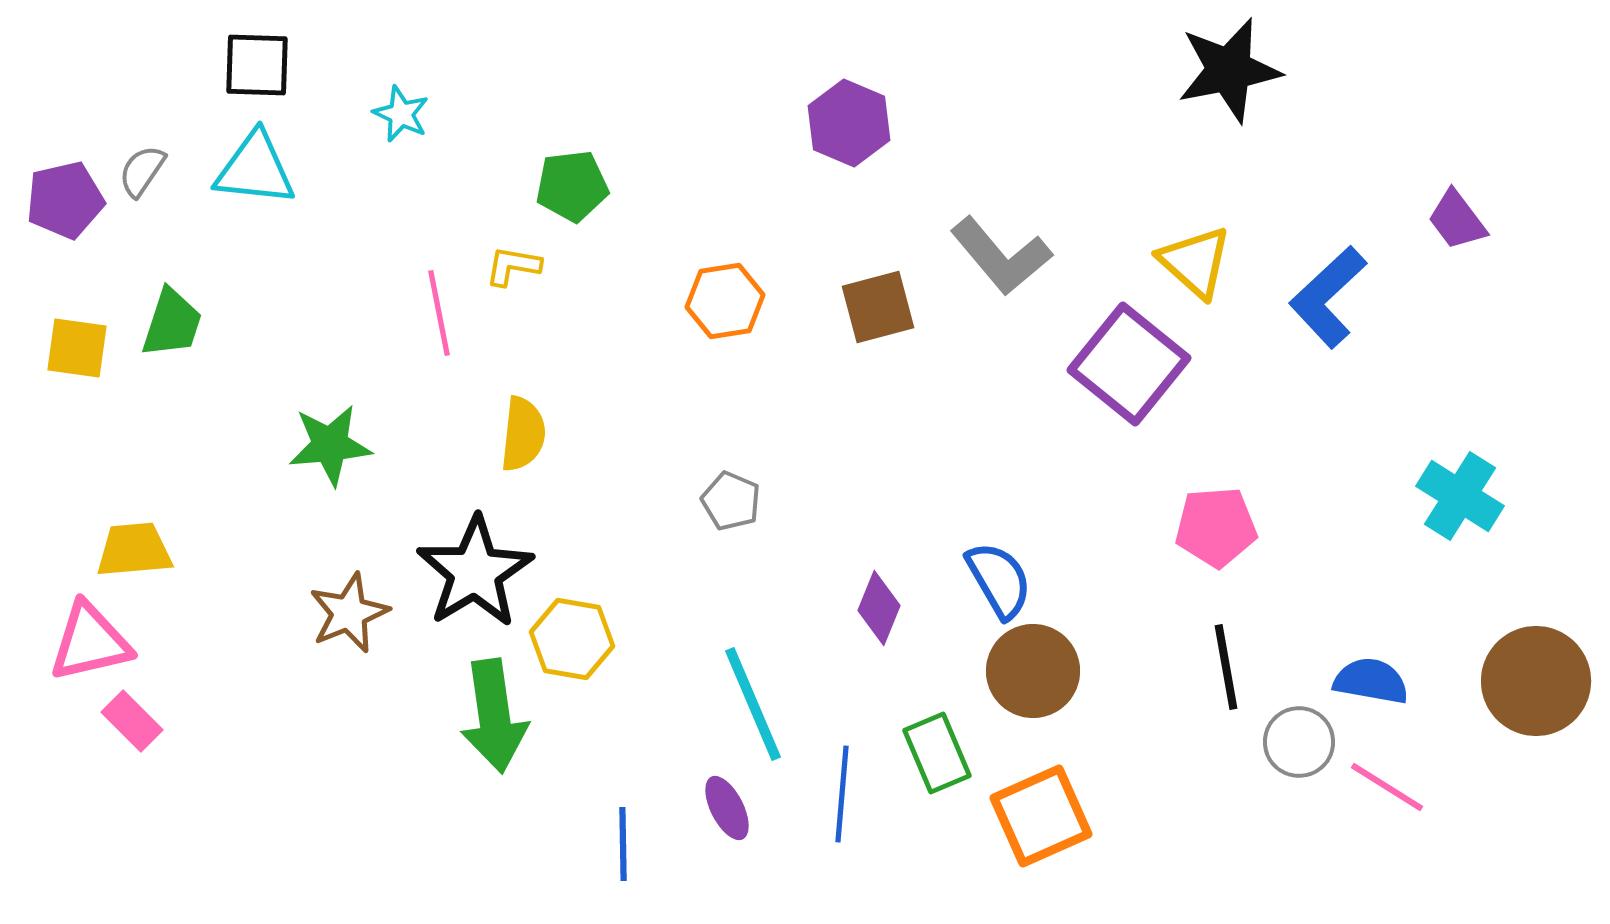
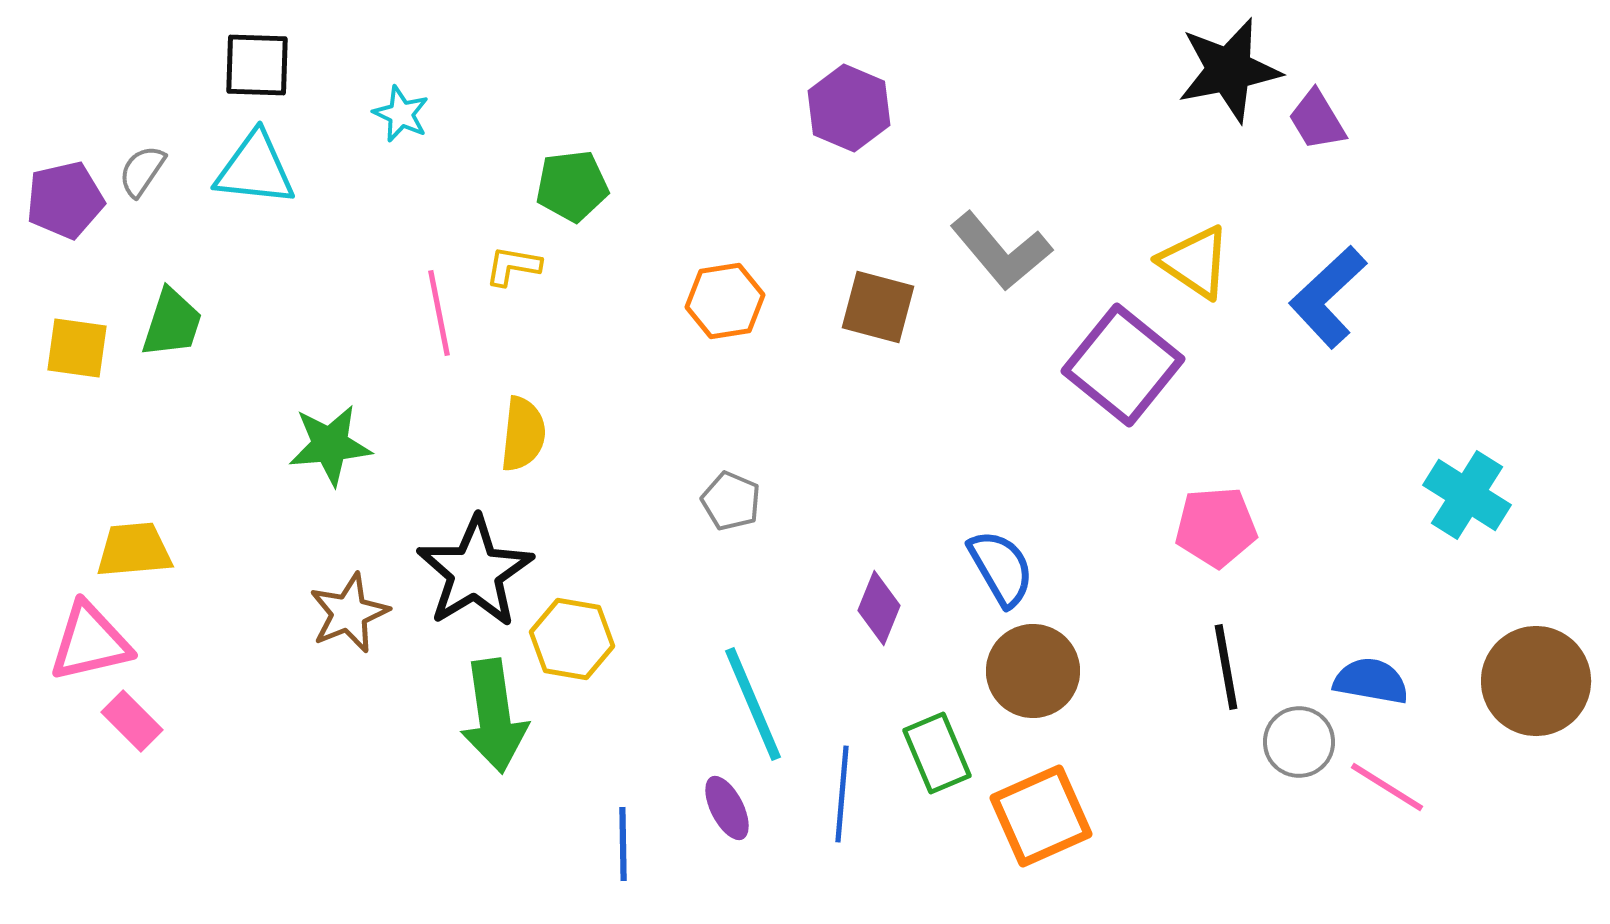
purple hexagon at (849, 123): moved 15 px up
purple trapezoid at (1457, 220): moved 140 px left, 100 px up; rotated 6 degrees clockwise
gray L-shape at (1001, 256): moved 5 px up
yellow triangle at (1195, 262): rotated 8 degrees counterclockwise
brown square at (878, 307): rotated 30 degrees clockwise
purple square at (1129, 364): moved 6 px left, 1 px down
cyan cross at (1460, 496): moved 7 px right, 1 px up
blue semicircle at (999, 580): moved 2 px right, 12 px up
